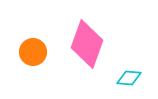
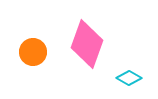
cyan diamond: rotated 25 degrees clockwise
